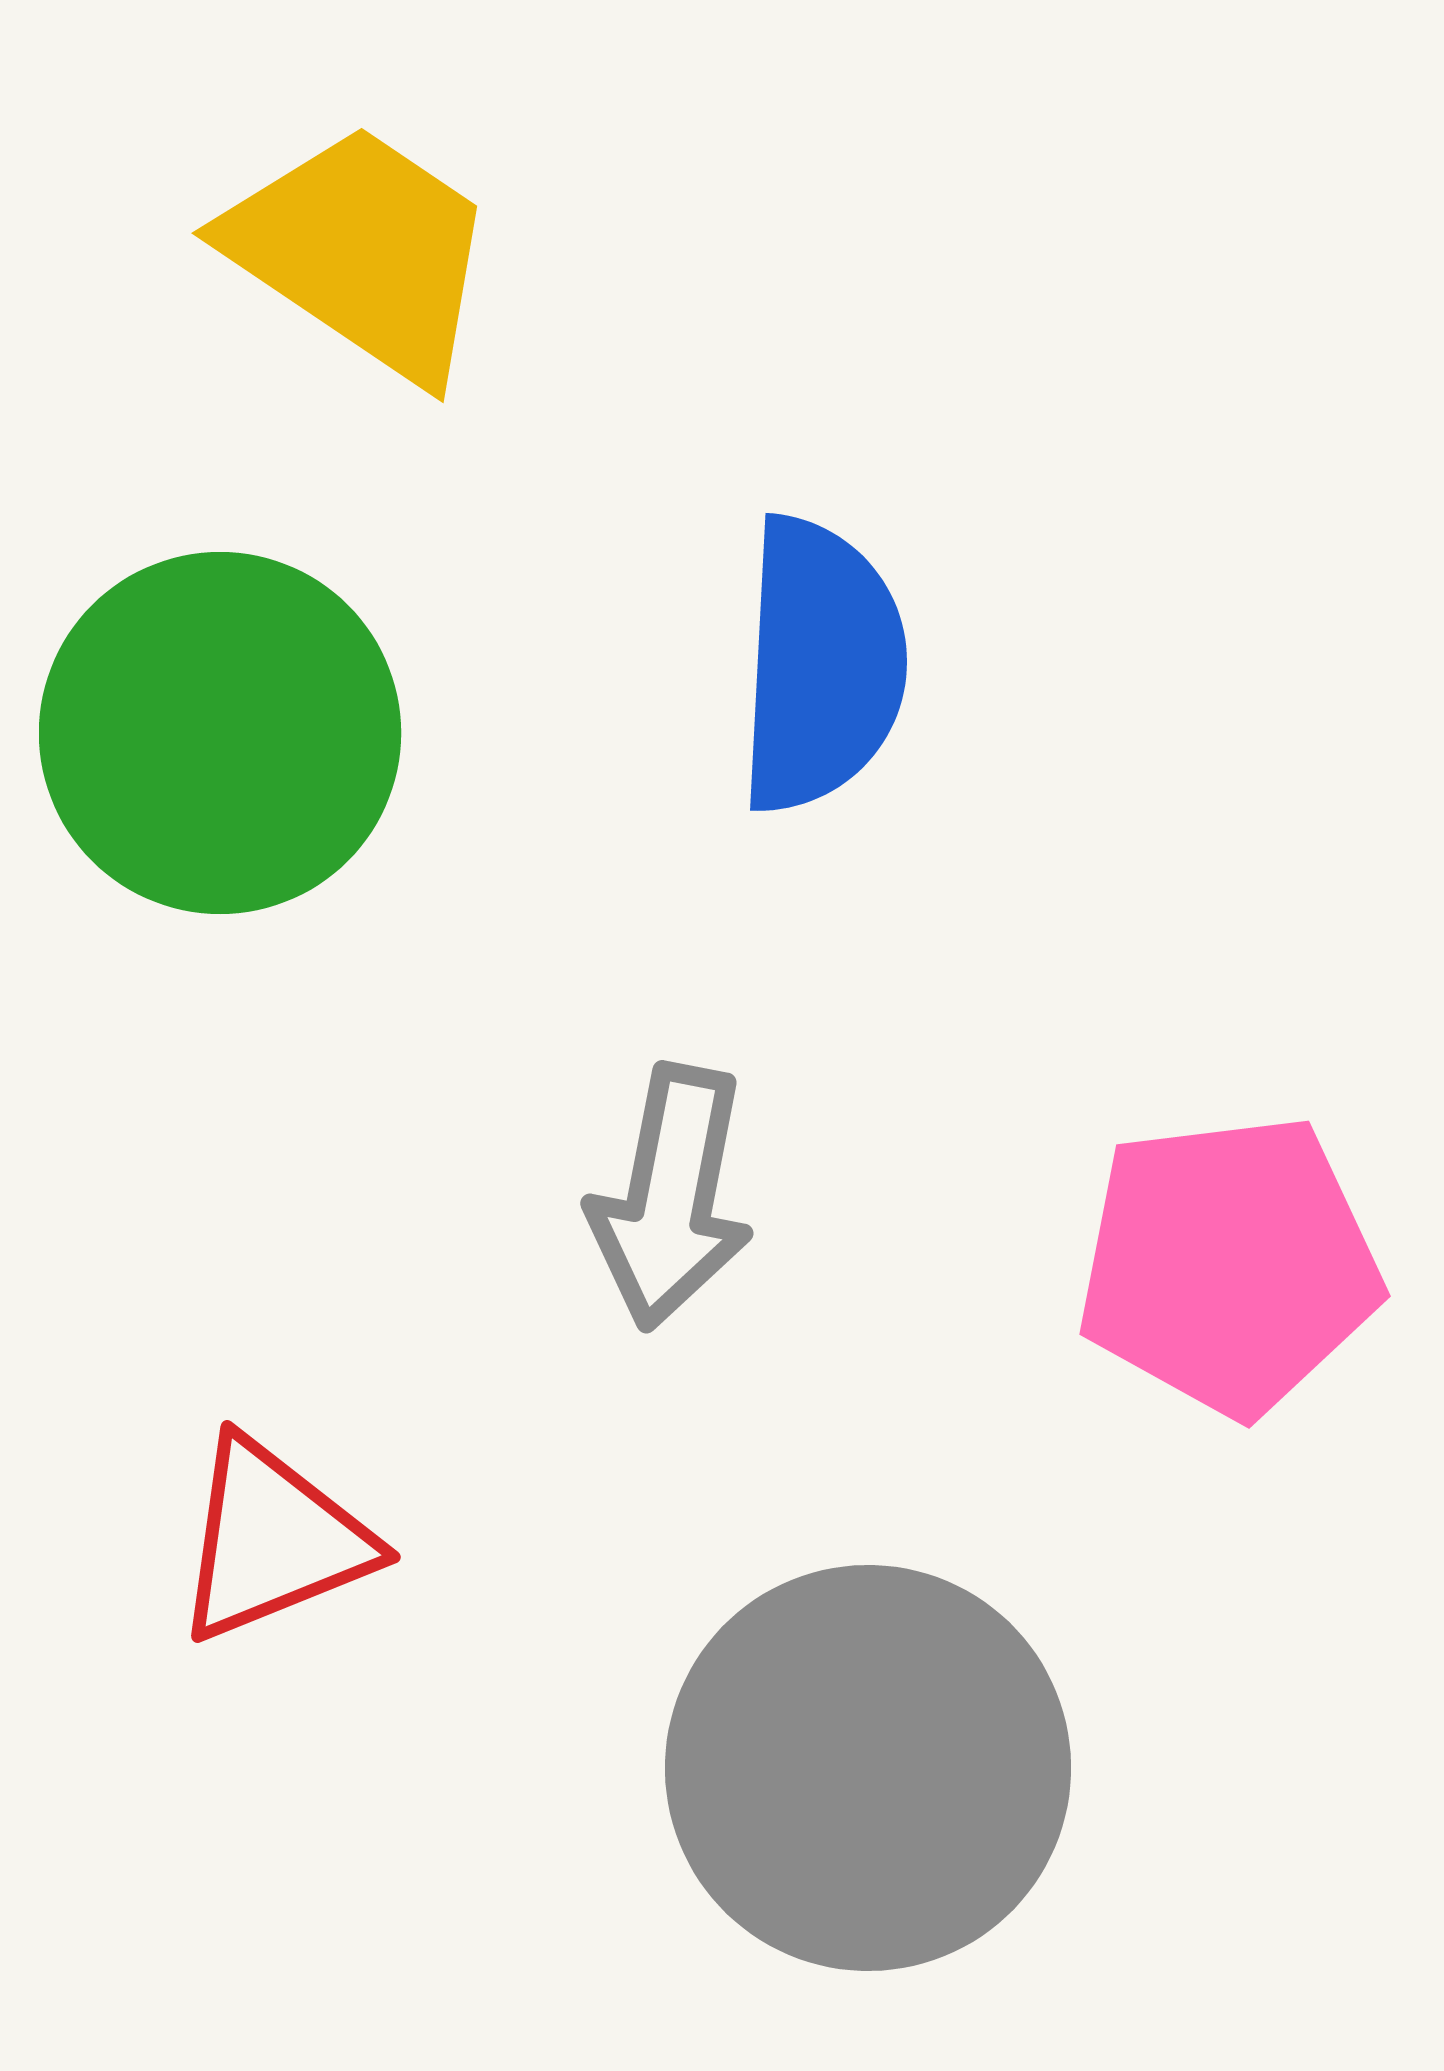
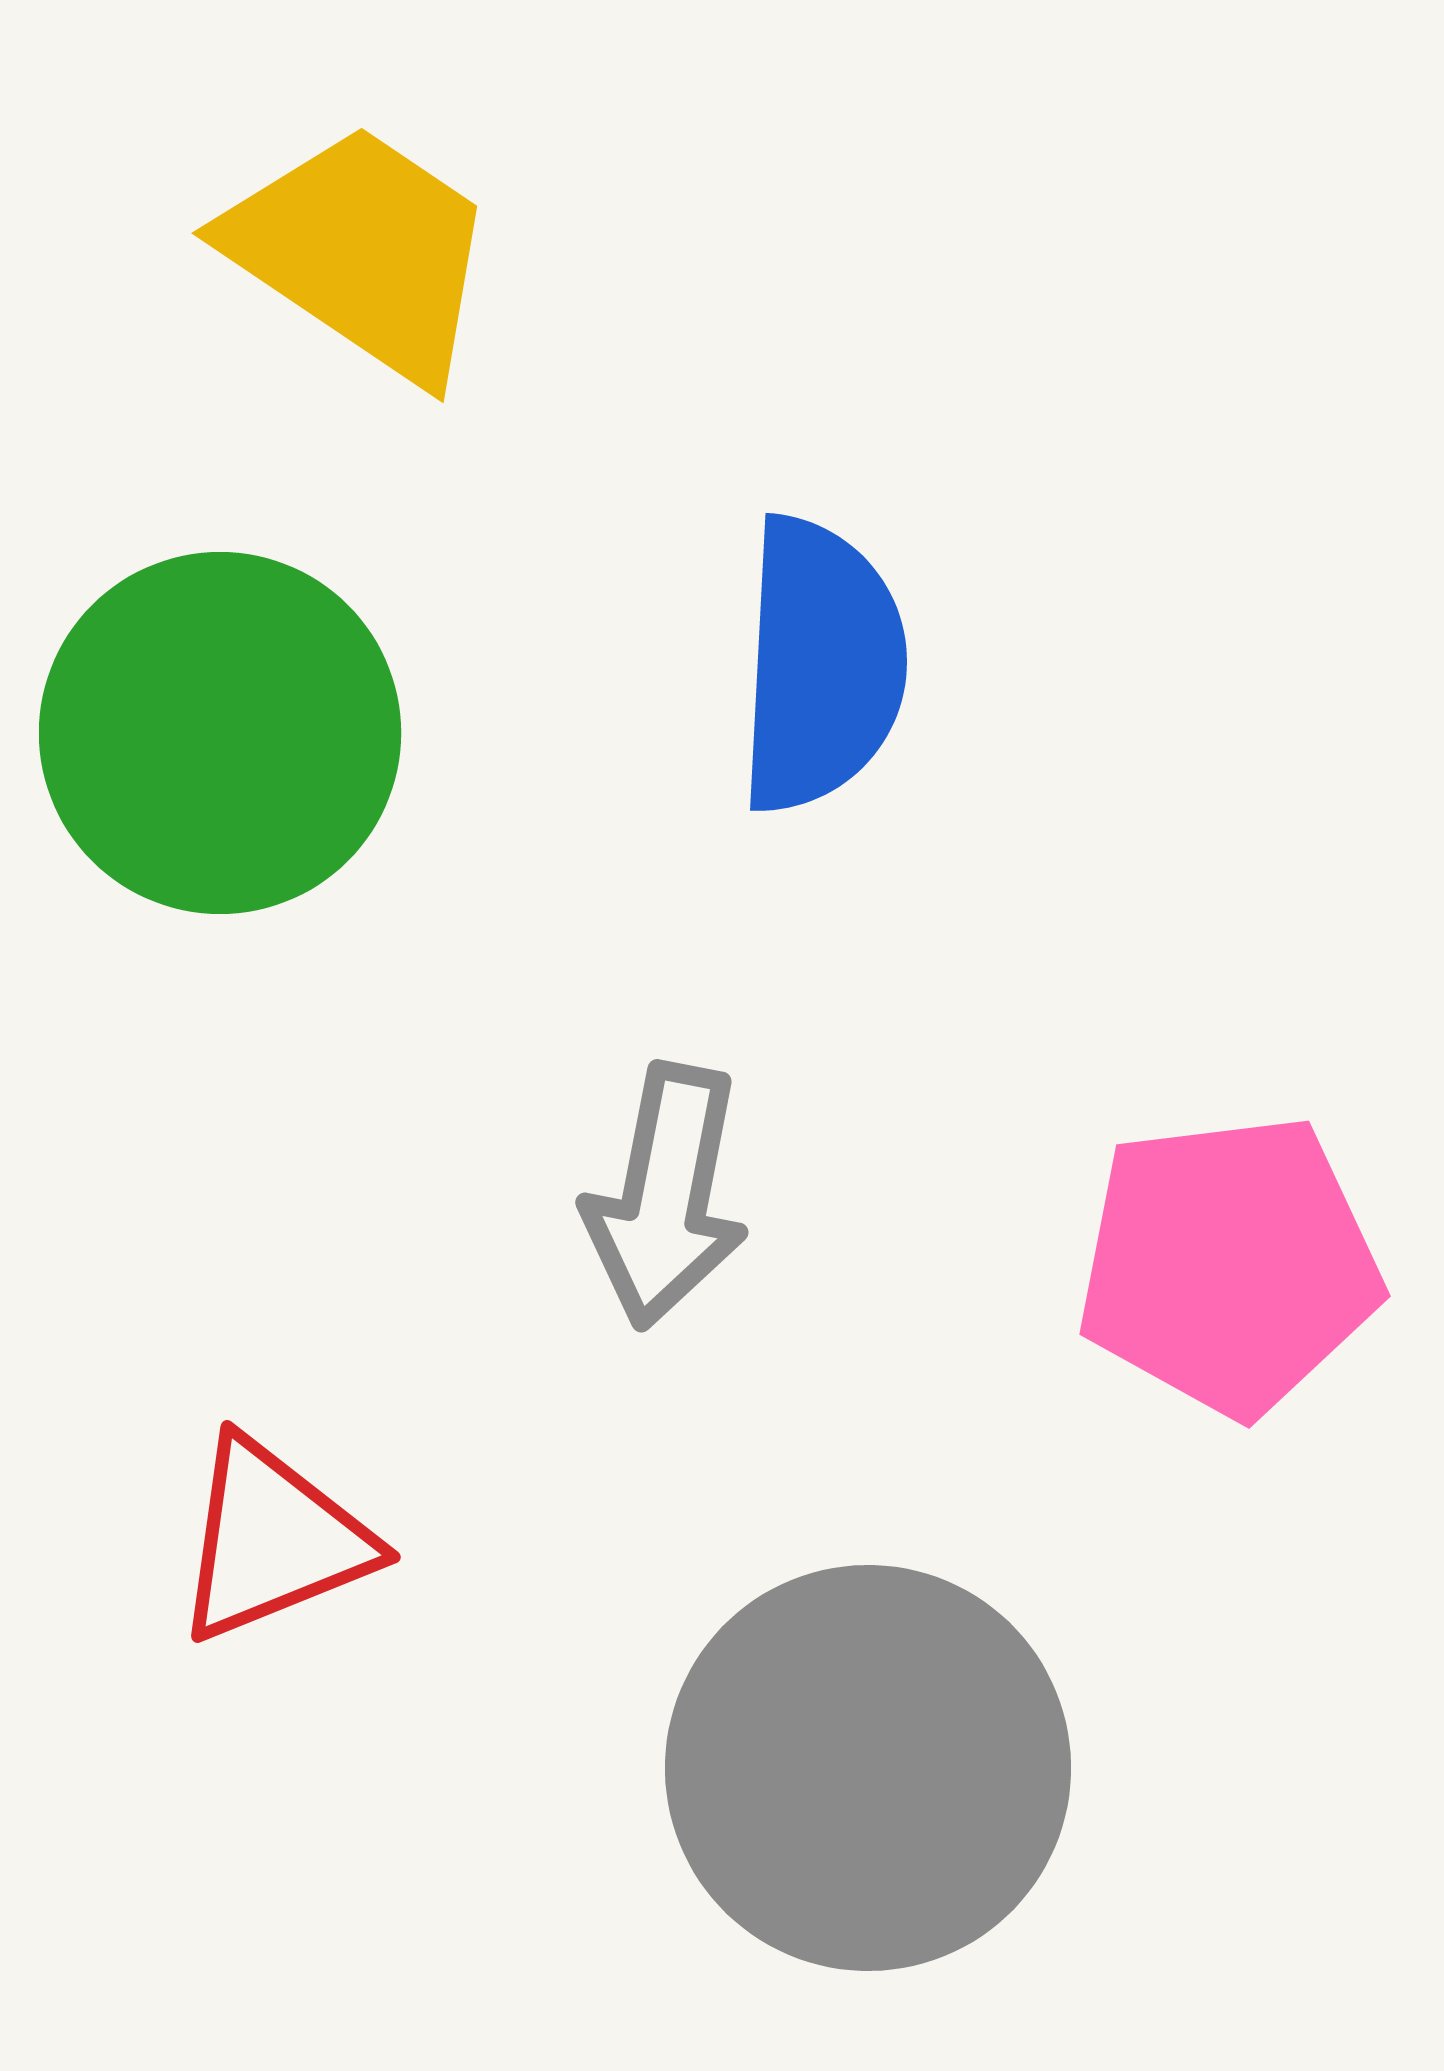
gray arrow: moved 5 px left, 1 px up
